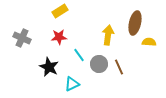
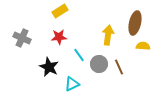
yellow semicircle: moved 6 px left, 4 px down
